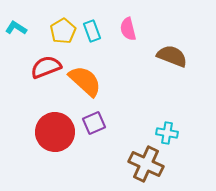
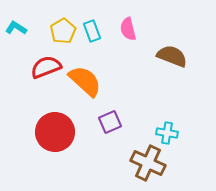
purple square: moved 16 px right, 1 px up
brown cross: moved 2 px right, 1 px up
